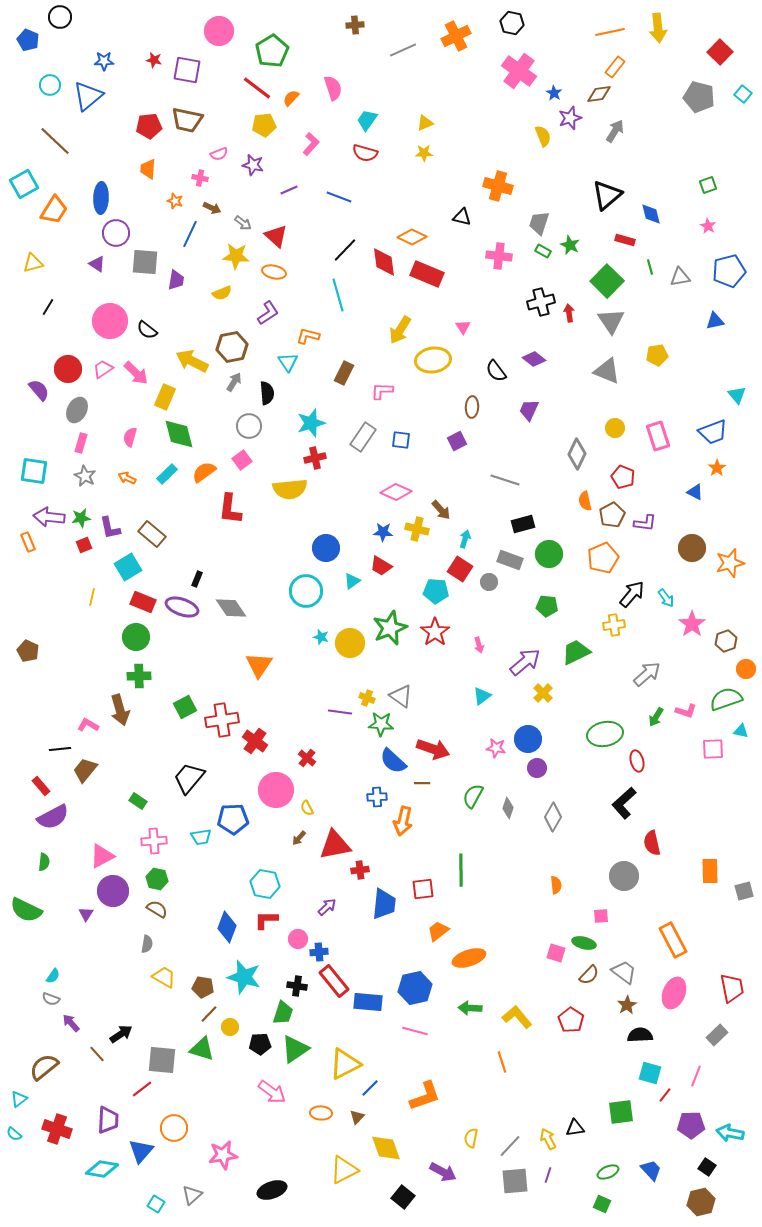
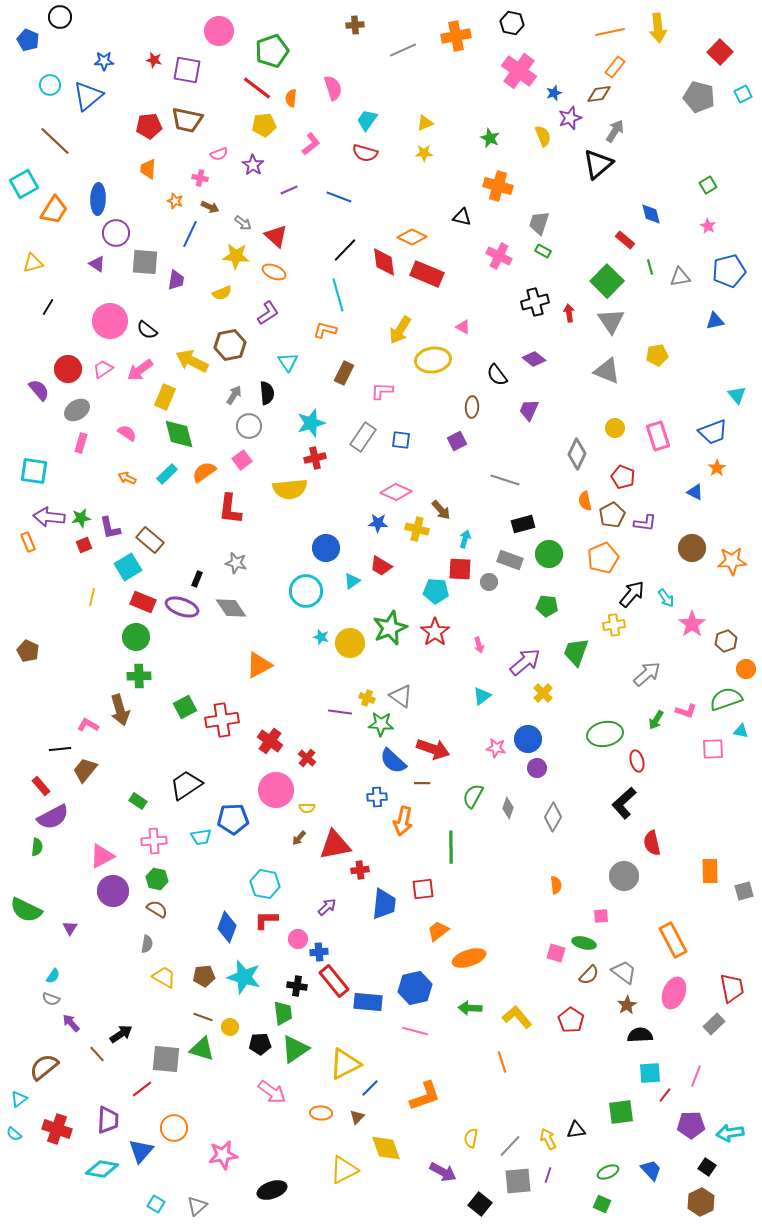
orange cross at (456, 36): rotated 16 degrees clockwise
green pentagon at (272, 51): rotated 12 degrees clockwise
blue star at (554, 93): rotated 21 degrees clockwise
cyan square at (743, 94): rotated 24 degrees clockwise
orange semicircle at (291, 98): rotated 36 degrees counterclockwise
pink L-shape at (311, 144): rotated 10 degrees clockwise
purple star at (253, 165): rotated 20 degrees clockwise
green square at (708, 185): rotated 12 degrees counterclockwise
black triangle at (607, 195): moved 9 px left, 31 px up
blue ellipse at (101, 198): moved 3 px left, 1 px down
brown arrow at (212, 208): moved 2 px left, 1 px up
red rectangle at (625, 240): rotated 24 degrees clockwise
green star at (570, 245): moved 80 px left, 107 px up
pink cross at (499, 256): rotated 20 degrees clockwise
orange ellipse at (274, 272): rotated 10 degrees clockwise
black cross at (541, 302): moved 6 px left
pink triangle at (463, 327): rotated 28 degrees counterclockwise
orange L-shape at (308, 336): moved 17 px right, 6 px up
brown hexagon at (232, 347): moved 2 px left, 2 px up
black semicircle at (496, 371): moved 1 px right, 4 px down
pink arrow at (136, 373): moved 4 px right, 3 px up; rotated 100 degrees clockwise
gray arrow at (234, 382): moved 13 px down
gray ellipse at (77, 410): rotated 30 degrees clockwise
pink semicircle at (130, 437): moved 3 px left, 4 px up; rotated 108 degrees clockwise
gray star at (85, 476): moved 151 px right, 87 px down; rotated 15 degrees counterclockwise
blue star at (383, 532): moved 5 px left, 9 px up
brown rectangle at (152, 534): moved 2 px left, 6 px down
orange star at (730, 563): moved 2 px right, 2 px up; rotated 12 degrees clockwise
red square at (460, 569): rotated 30 degrees counterclockwise
green trapezoid at (576, 652): rotated 44 degrees counterclockwise
orange triangle at (259, 665): rotated 28 degrees clockwise
green arrow at (656, 717): moved 3 px down
red cross at (255, 741): moved 15 px right
black trapezoid at (189, 778): moved 3 px left, 7 px down; rotated 16 degrees clockwise
yellow semicircle at (307, 808): rotated 63 degrees counterclockwise
green semicircle at (44, 862): moved 7 px left, 15 px up
green line at (461, 870): moved 10 px left, 23 px up
purple triangle at (86, 914): moved 16 px left, 14 px down
brown pentagon at (203, 987): moved 1 px right, 11 px up; rotated 15 degrees counterclockwise
green trapezoid at (283, 1013): rotated 25 degrees counterclockwise
brown line at (209, 1014): moved 6 px left, 3 px down; rotated 66 degrees clockwise
gray rectangle at (717, 1035): moved 3 px left, 11 px up
gray square at (162, 1060): moved 4 px right, 1 px up
cyan square at (650, 1073): rotated 20 degrees counterclockwise
black triangle at (575, 1128): moved 1 px right, 2 px down
cyan arrow at (730, 1133): rotated 20 degrees counterclockwise
gray square at (515, 1181): moved 3 px right
gray triangle at (192, 1195): moved 5 px right, 11 px down
black square at (403, 1197): moved 77 px right, 7 px down
brown hexagon at (701, 1202): rotated 12 degrees counterclockwise
